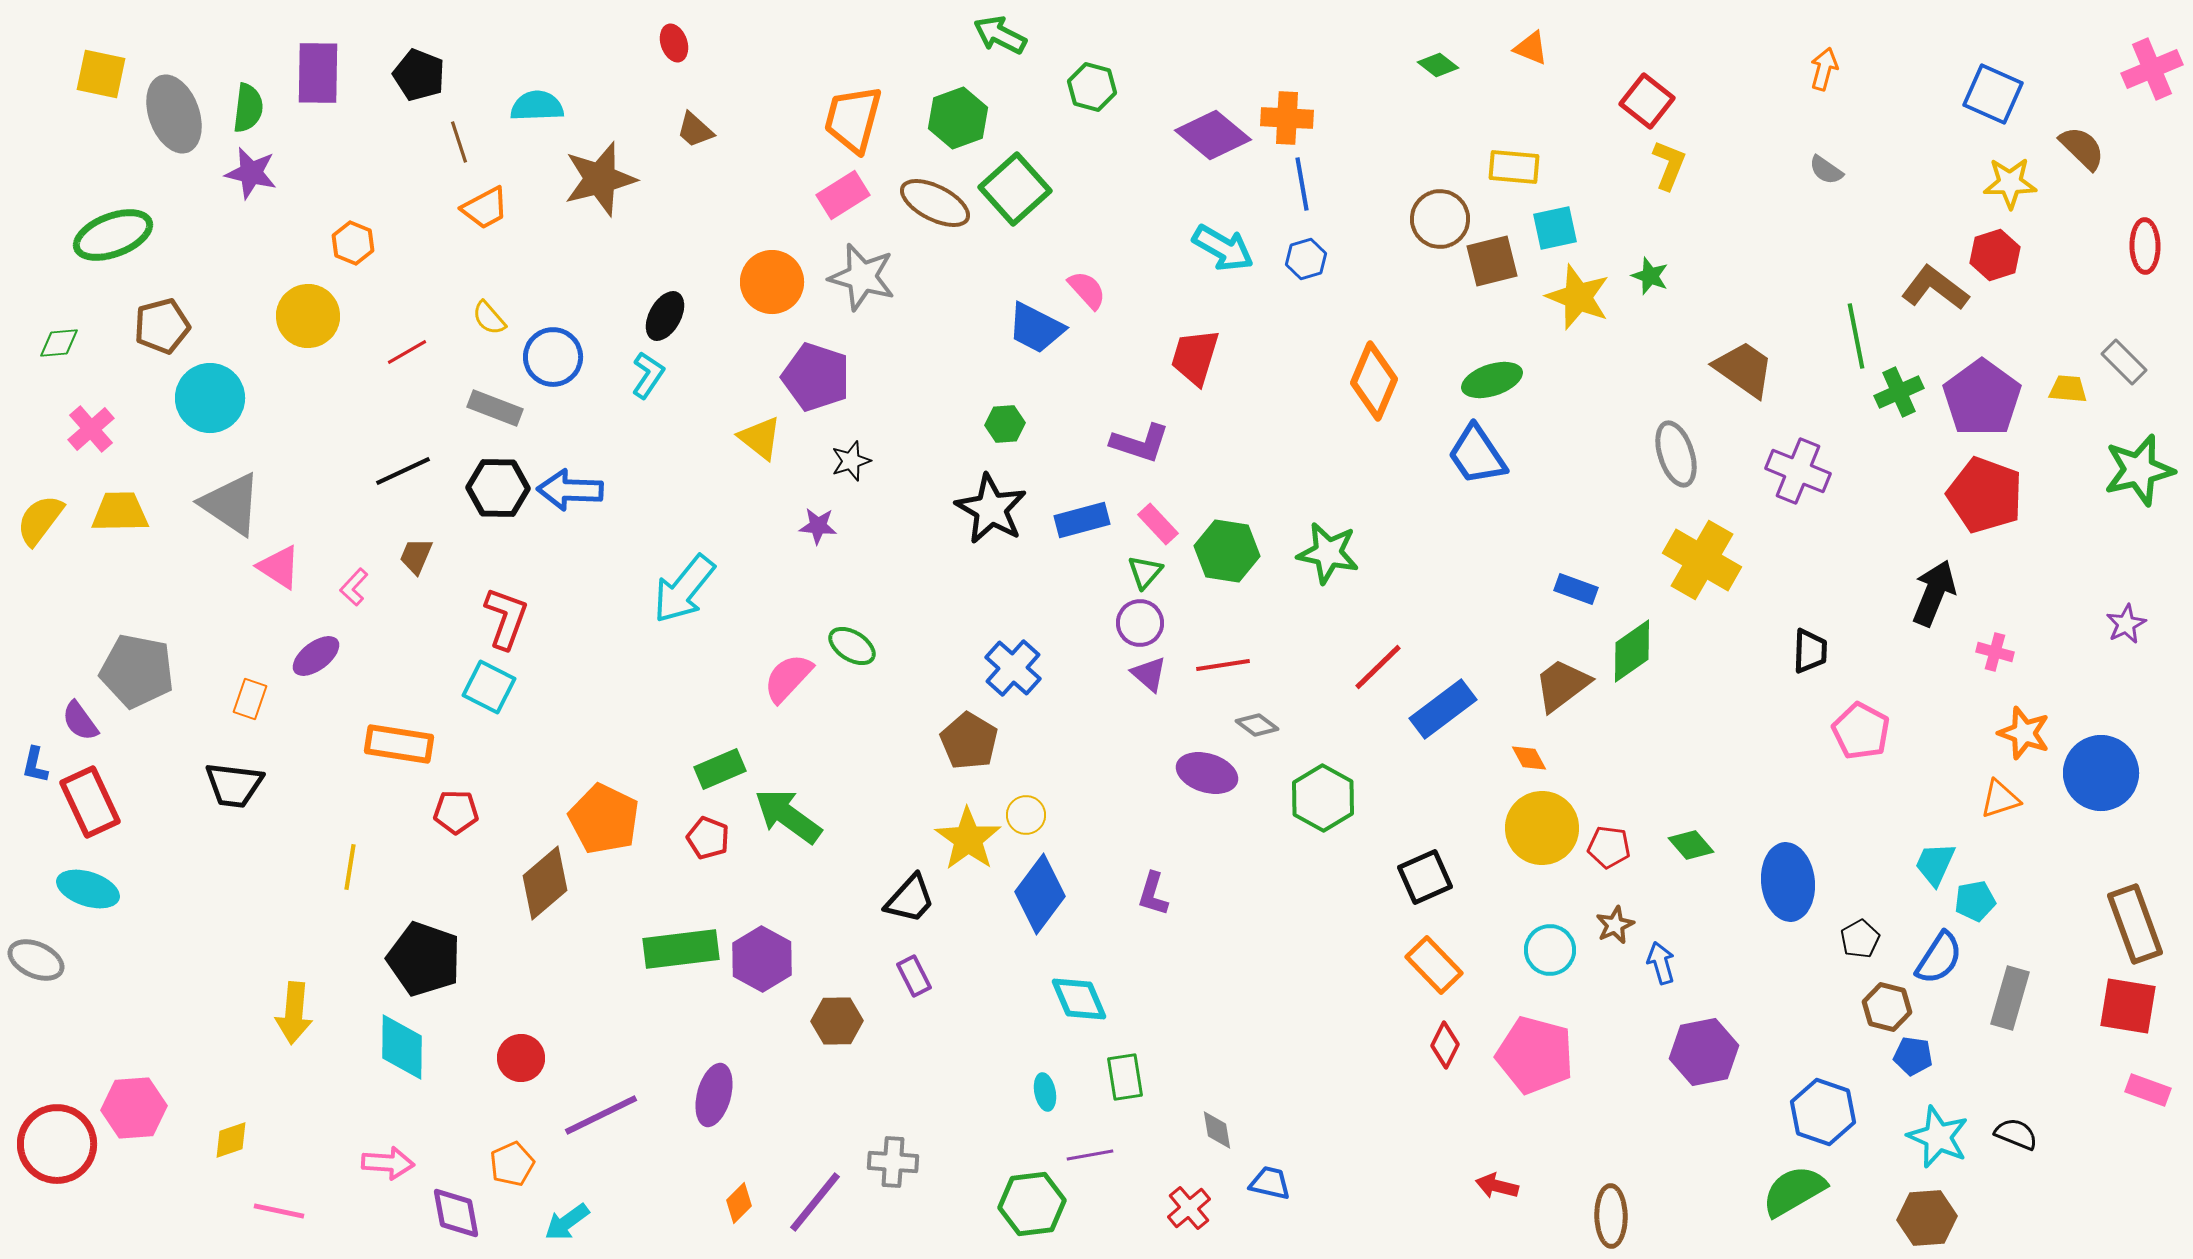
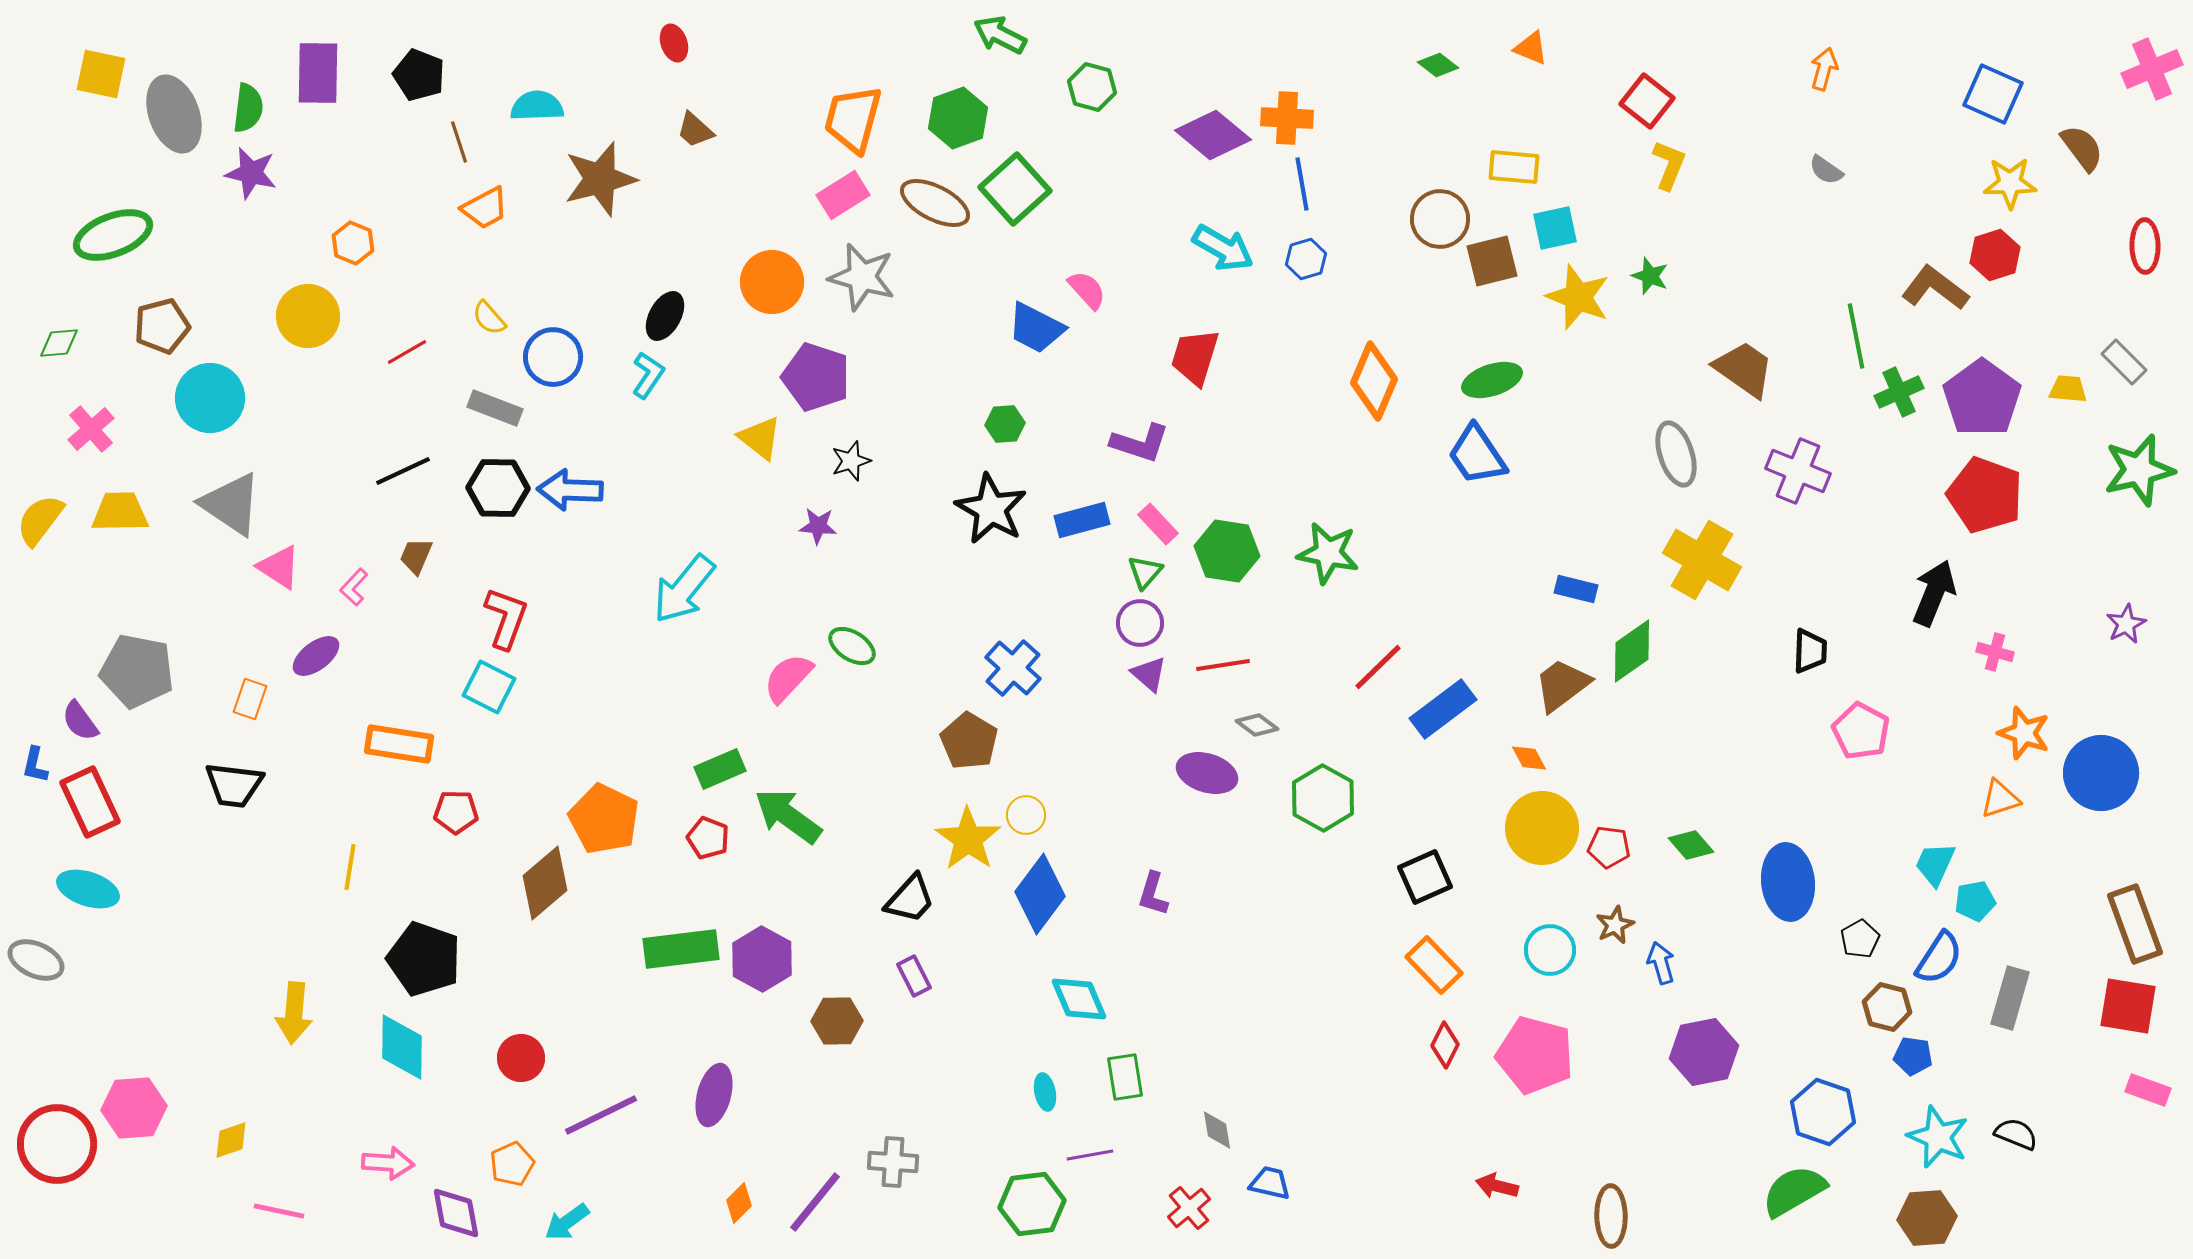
brown semicircle at (2082, 148): rotated 9 degrees clockwise
blue rectangle at (1576, 589): rotated 6 degrees counterclockwise
